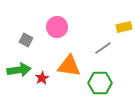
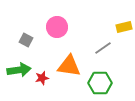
red star: rotated 16 degrees clockwise
